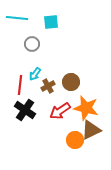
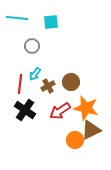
gray circle: moved 2 px down
red line: moved 1 px up
